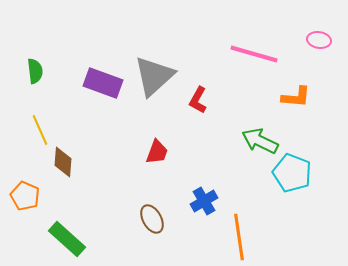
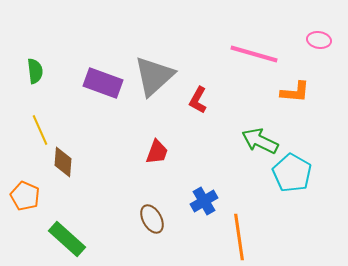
orange L-shape: moved 1 px left, 5 px up
cyan pentagon: rotated 9 degrees clockwise
